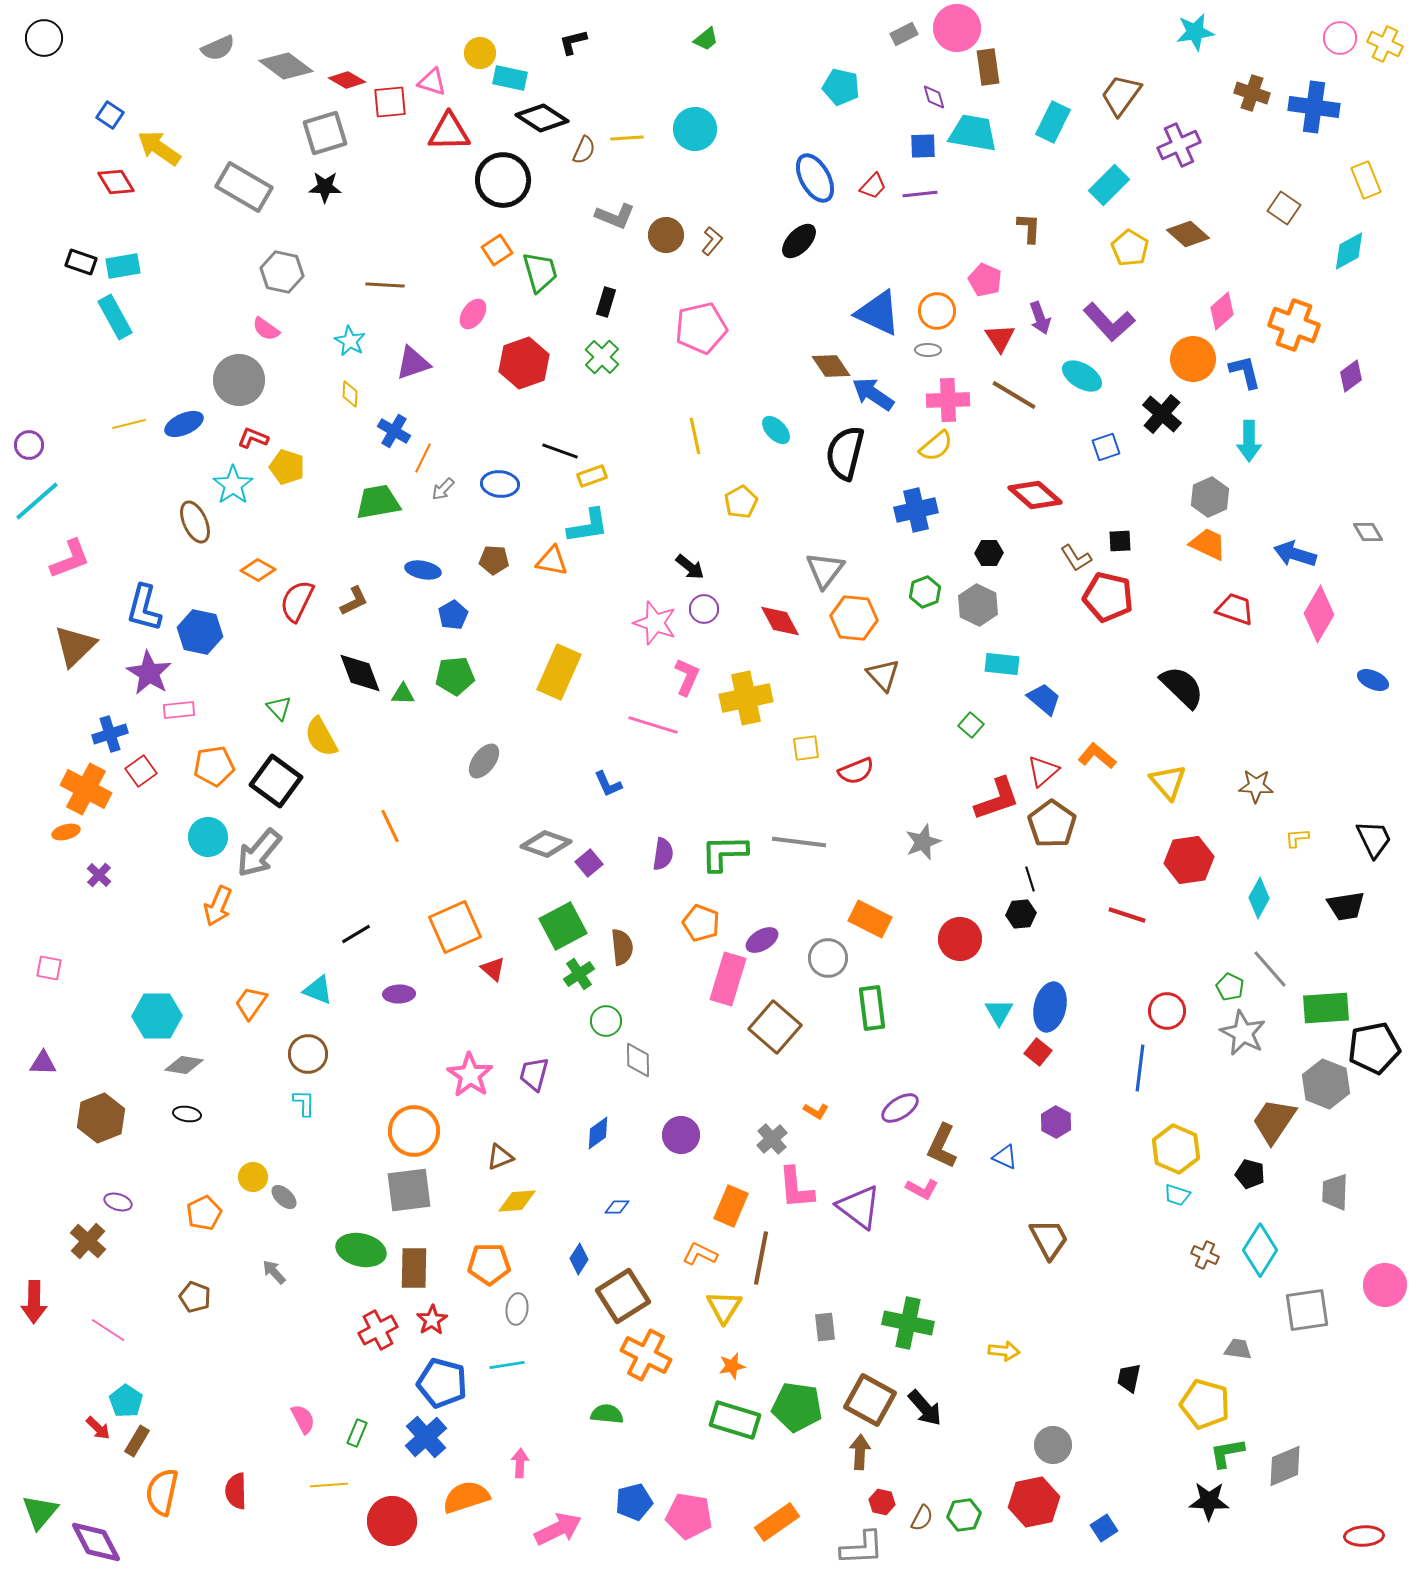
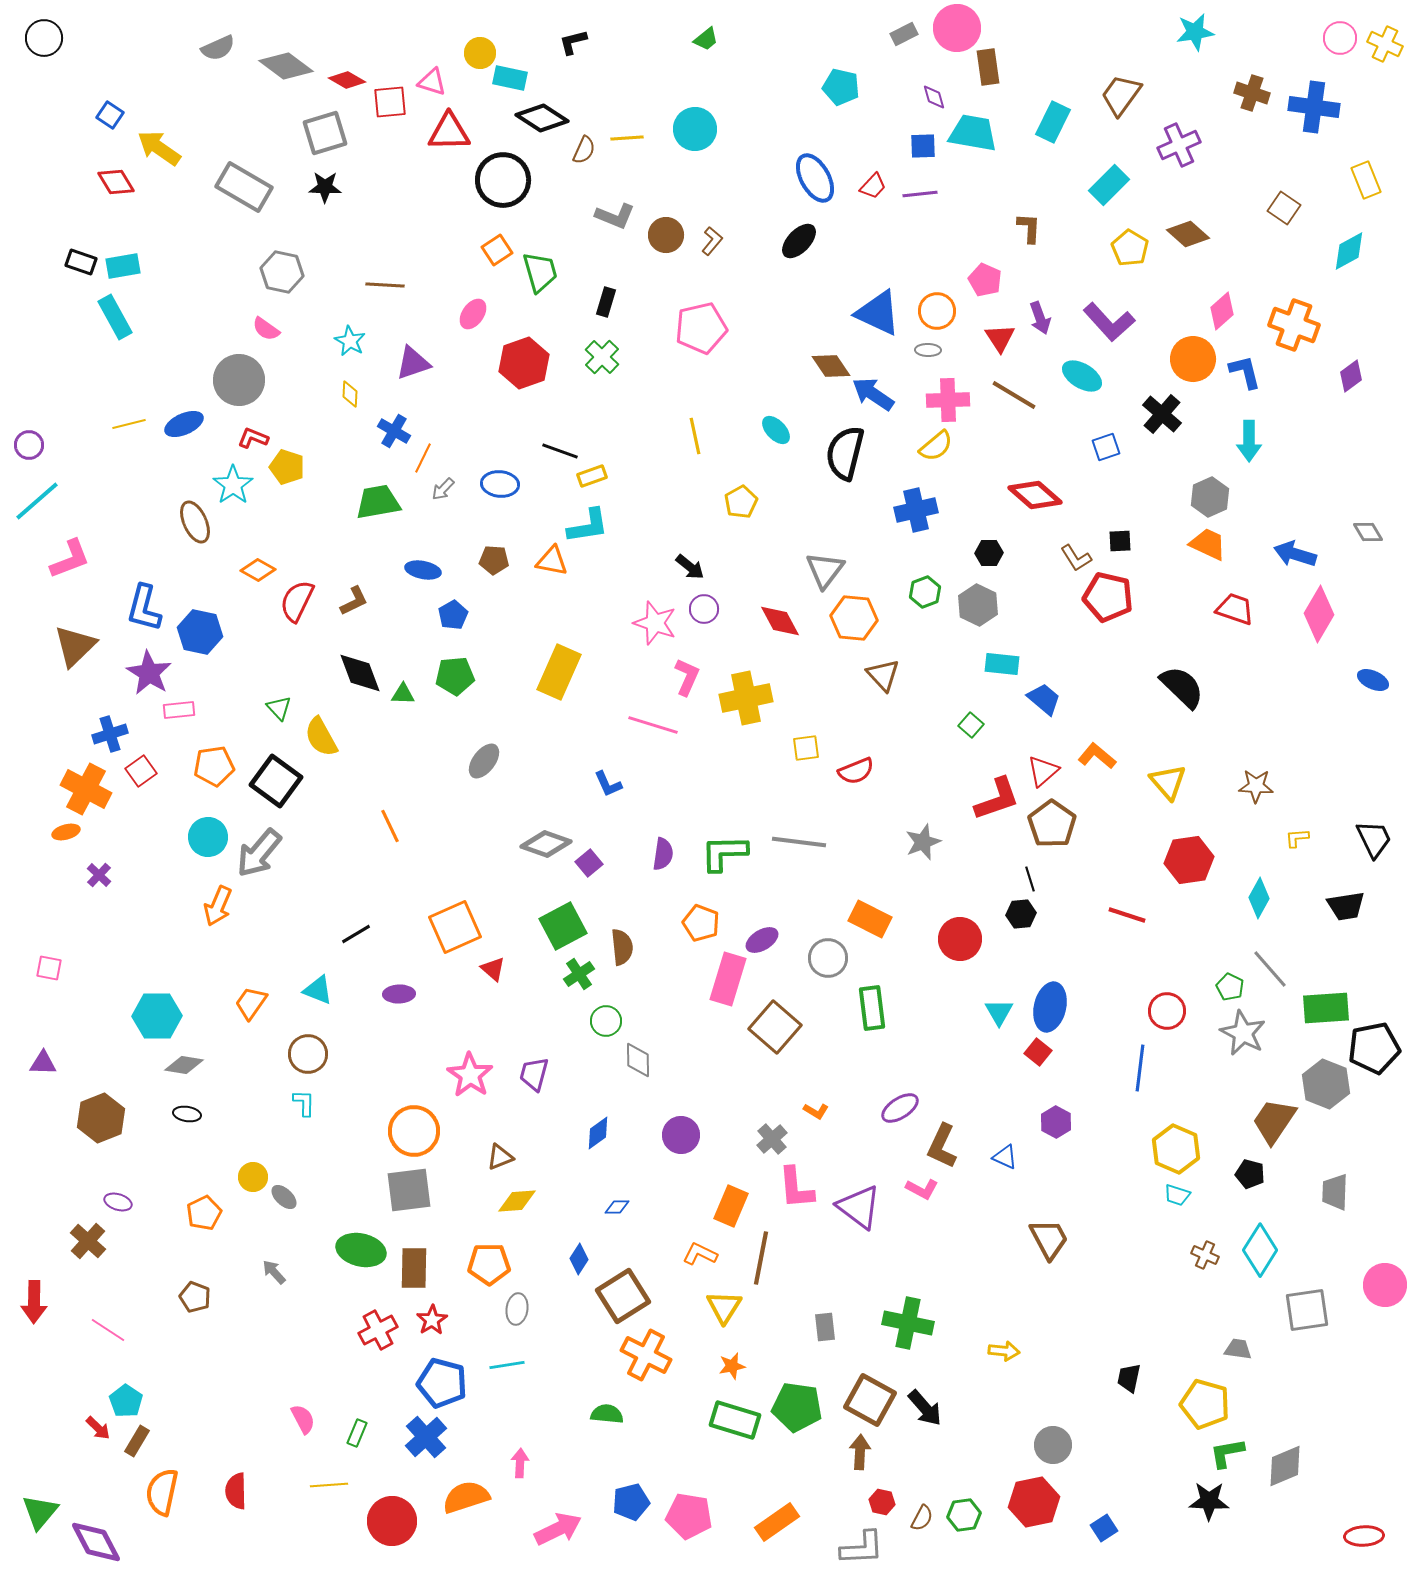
blue pentagon at (634, 1502): moved 3 px left
